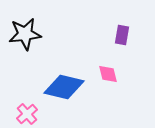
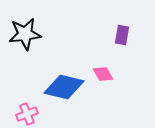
pink diamond: moved 5 px left; rotated 15 degrees counterclockwise
pink cross: rotated 20 degrees clockwise
